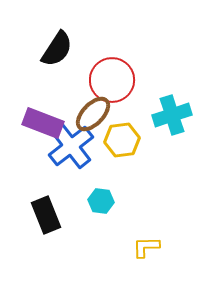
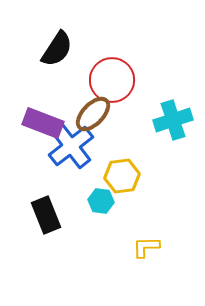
cyan cross: moved 1 px right, 5 px down
yellow hexagon: moved 36 px down
